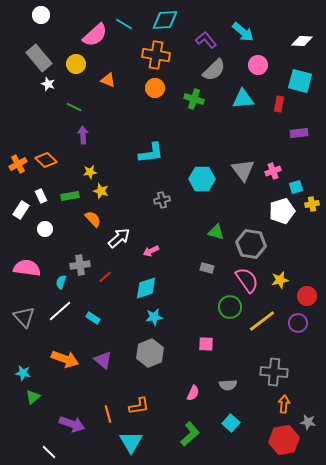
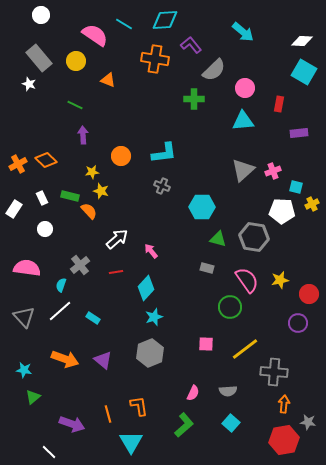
pink semicircle at (95, 35): rotated 104 degrees counterclockwise
purple L-shape at (206, 40): moved 15 px left, 5 px down
orange cross at (156, 55): moved 1 px left, 4 px down
yellow circle at (76, 64): moved 3 px up
pink circle at (258, 65): moved 13 px left, 23 px down
cyan square at (300, 81): moved 4 px right, 9 px up; rotated 15 degrees clockwise
white star at (48, 84): moved 19 px left
orange circle at (155, 88): moved 34 px left, 68 px down
green cross at (194, 99): rotated 18 degrees counterclockwise
cyan triangle at (243, 99): moved 22 px down
green line at (74, 107): moved 1 px right, 2 px up
cyan L-shape at (151, 153): moved 13 px right
gray triangle at (243, 170): rotated 25 degrees clockwise
yellow star at (90, 172): moved 2 px right
cyan hexagon at (202, 179): moved 28 px down
cyan square at (296, 187): rotated 32 degrees clockwise
white rectangle at (41, 196): moved 1 px right, 2 px down
green rectangle at (70, 196): rotated 24 degrees clockwise
gray cross at (162, 200): moved 14 px up; rotated 35 degrees clockwise
yellow cross at (312, 204): rotated 16 degrees counterclockwise
white rectangle at (21, 210): moved 7 px left, 1 px up
white pentagon at (282, 211): rotated 20 degrees clockwise
orange semicircle at (93, 219): moved 4 px left, 8 px up
green triangle at (216, 232): moved 2 px right, 7 px down
white arrow at (119, 238): moved 2 px left, 1 px down
gray hexagon at (251, 244): moved 3 px right, 7 px up
pink arrow at (151, 251): rotated 77 degrees clockwise
gray cross at (80, 265): rotated 30 degrees counterclockwise
red line at (105, 277): moved 11 px right, 5 px up; rotated 32 degrees clockwise
cyan semicircle at (61, 282): moved 3 px down
cyan diamond at (146, 288): rotated 30 degrees counterclockwise
red circle at (307, 296): moved 2 px right, 2 px up
cyan star at (154, 317): rotated 12 degrees counterclockwise
yellow line at (262, 321): moved 17 px left, 28 px down
cyan star at (23, 373): moved 1 px right, 3 px up
gray semicircle at (228, 385): moved 6 px down
orange L-shape at (139, 406): rotated 90 degrees counterclockwise
green L-shape at (190, 434): moved 6 px left, 9 px up
